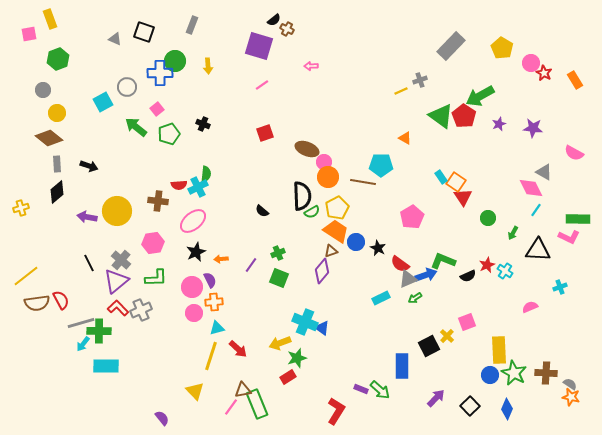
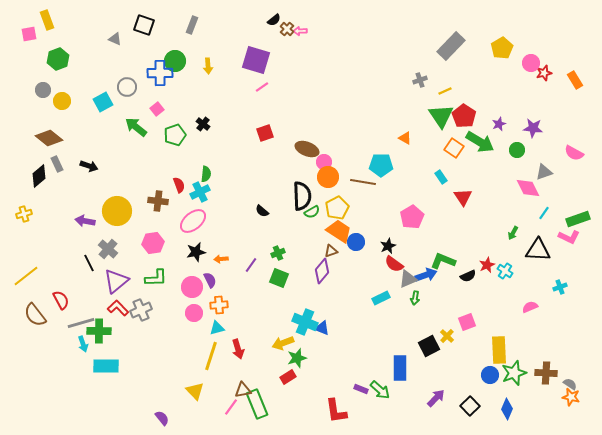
yellow rectangle at (50, 19): moved 3 px left, 1 px down
brown cross at (287, 29): rotated 16 degrees clockwise
black square at (144, 32): moved 7 px up
purple square at (259, 46): moved 3 px left, 14 px down
yellow pentagon at (502, 48): rotated 10 degrees clockwise
pink arrow at (311, 66): moved 11 px left, 35 px up
red star at (544, 73): rotated 28 degrees clockwise
pink line at (262, 85): moved 2 px down
yellow line at (401, 91): moved 44 px right
green arrow at (480, 96): moved 46 px down; rotated 120 degrees counterclockwise
yellow circle at (57, 113): moved 5 px right, 12 px up
green triangle at (441, 116): rotated 20 degrees clockwise
black cross at (203, 124): rotated 16 degrees clockwise
green pentagon at (169, 134): moved 6 px right, 1 px down
gray rectangle at (57, 164): rotated 21 degrees counterclockwise
gray triangle at (544, 172): rotated 48 degrees counterclockwise
orange square at (456, 182): moved 2 px left, 34 px up
red semicircle at (179, 185): rotated 105 degrees counterclockwise
cyan cross at (198, 187): moved 2 px right, 5 px down
pink diamond at (531, 188): moved 3 px left
black diamond at (57, 192): moved 18 px left, 16 px up
yellow cross at (21, 208): moved 3 px right, 6 px down
cyan line at (536, 210): moved 8 px right, 3 px down
purple arrow at (87, 217): moved 2 px left, 4 px down
green circle at (488, 218): moved 29 px right, 68 px up
green rectangle at (578, 219): rotated 20 degrees counterclockwise
orange trapezoid at (336, 231): moved 3 px right
black star at (378, 248): moved 10 px right, 2 px up; rotated 21 degrees clockwise
black star at (196, 252): rotated 12 degrees clockwise
gray cross at (121, 260): moved 13 px left, 11 px up
red semicircle at (400, 264): moved 6 px left
green arrow at (415, 298): rotated 48 degrees counterclockwise
orange cross at (214, 302): moved 5 px right, 3 px down
brown semicircle at (37, 303): moved 2 px left, 12 px down; rotated 60 degrees clockwise
blue triangle at (322, 328): rotated 14 degrees counterclockwise
yellow arrow at (280, 343): moved 3 px right
cyan arrow at (83, 344): rotated 56 degrees counterclockwise
red arrow at (238, 349): rotated 30 degrees clockwise
blue rectangle at (402, 366): moved 2 px left, 2 px down
green star at (514, 373): rotated 25 degrees clockwise
red L-shape at (336, 411): rotated 140 degrees clockwise
